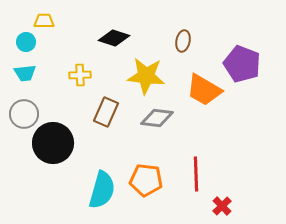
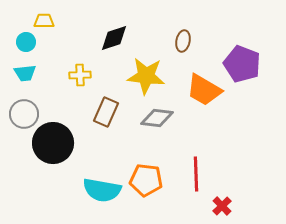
black diamond: rotated 36 degrees counterclockwise
cyan semicircle: rotated 84 degrees clockwise
